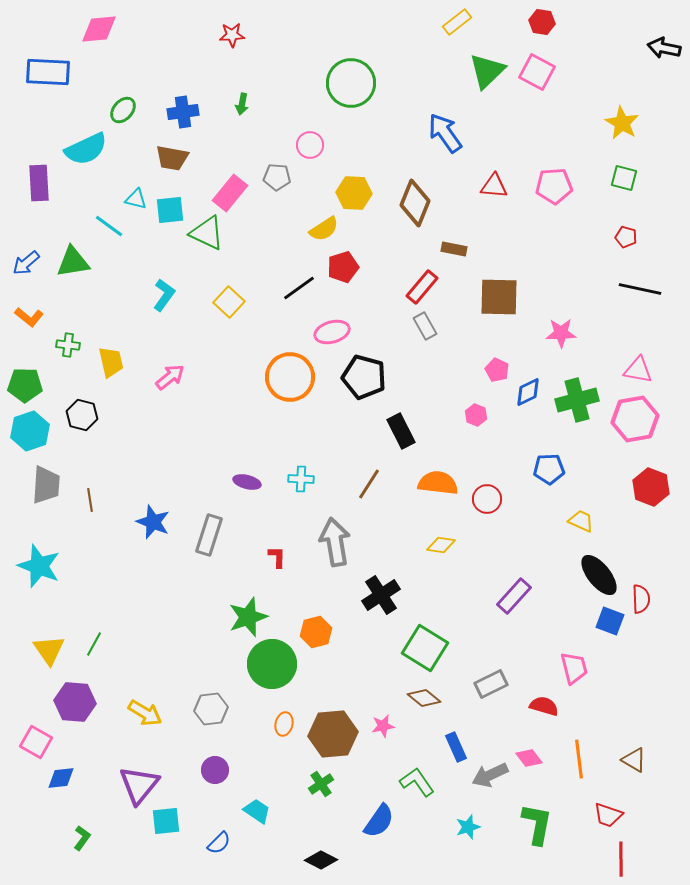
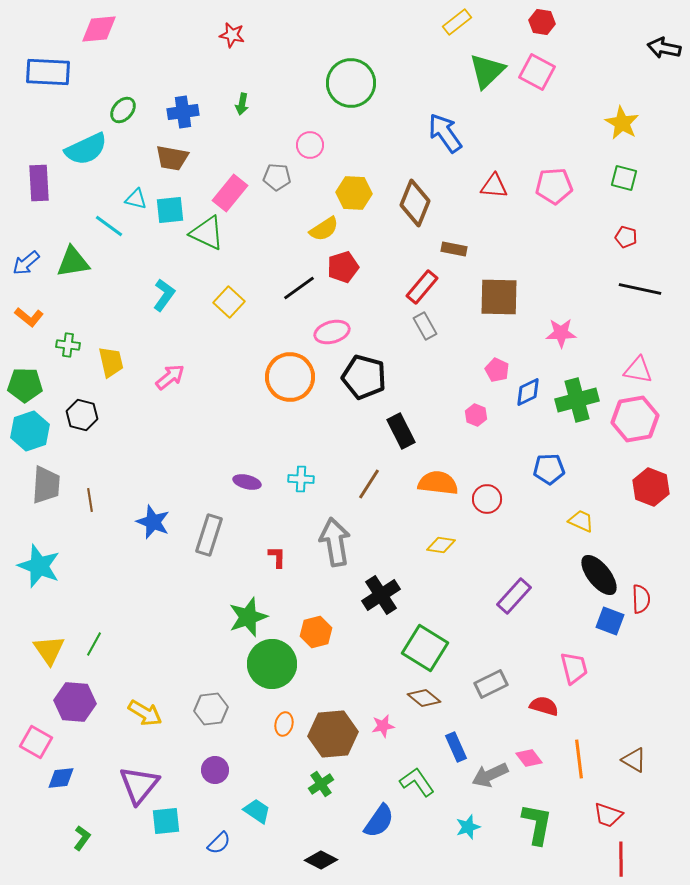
red star at (232, 35): rotated 15 degrees clockwise
